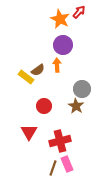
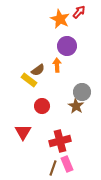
purple circle: moved 4 px right, 1 px down
yellow rectangle: moved 3 px right, 3 px down
gray circle: moved 3 px down
red circle: moved 2 px left
red triangle: moved 6 px left
